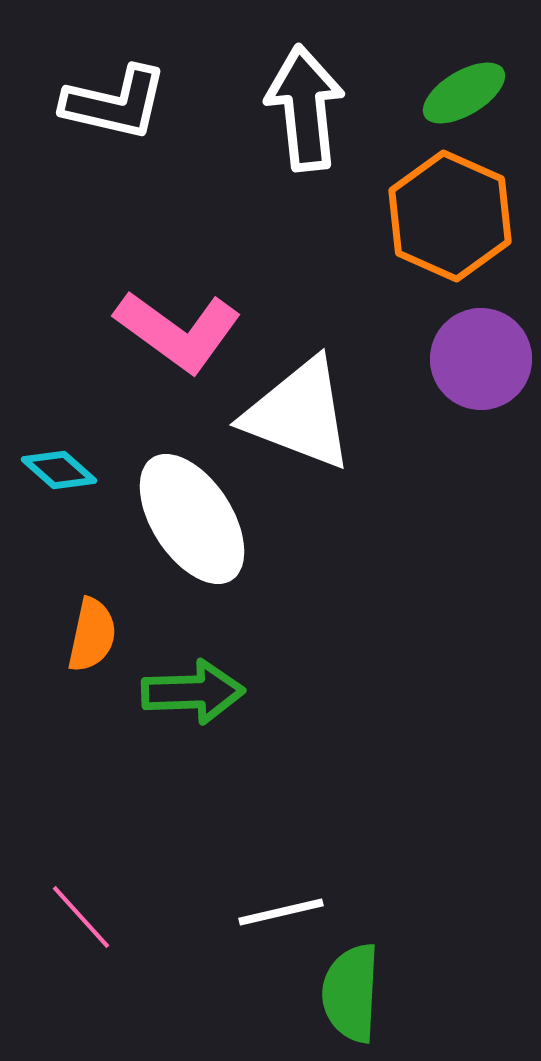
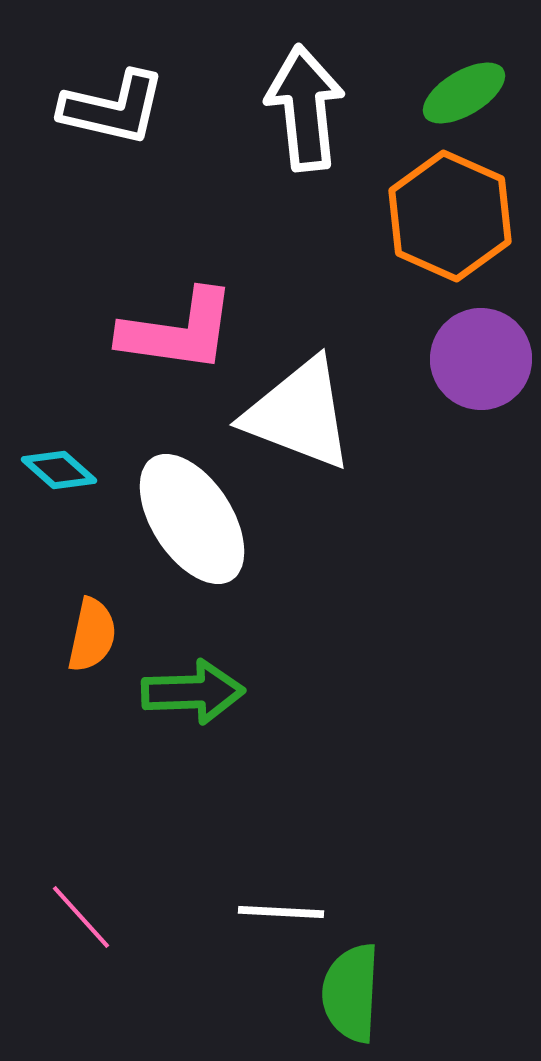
white L-shape: moved 2 px left, 5 px down
pink L-shape: rotated 28 degrees counterclockwise
white line: rotated 16 degrees clockwise
